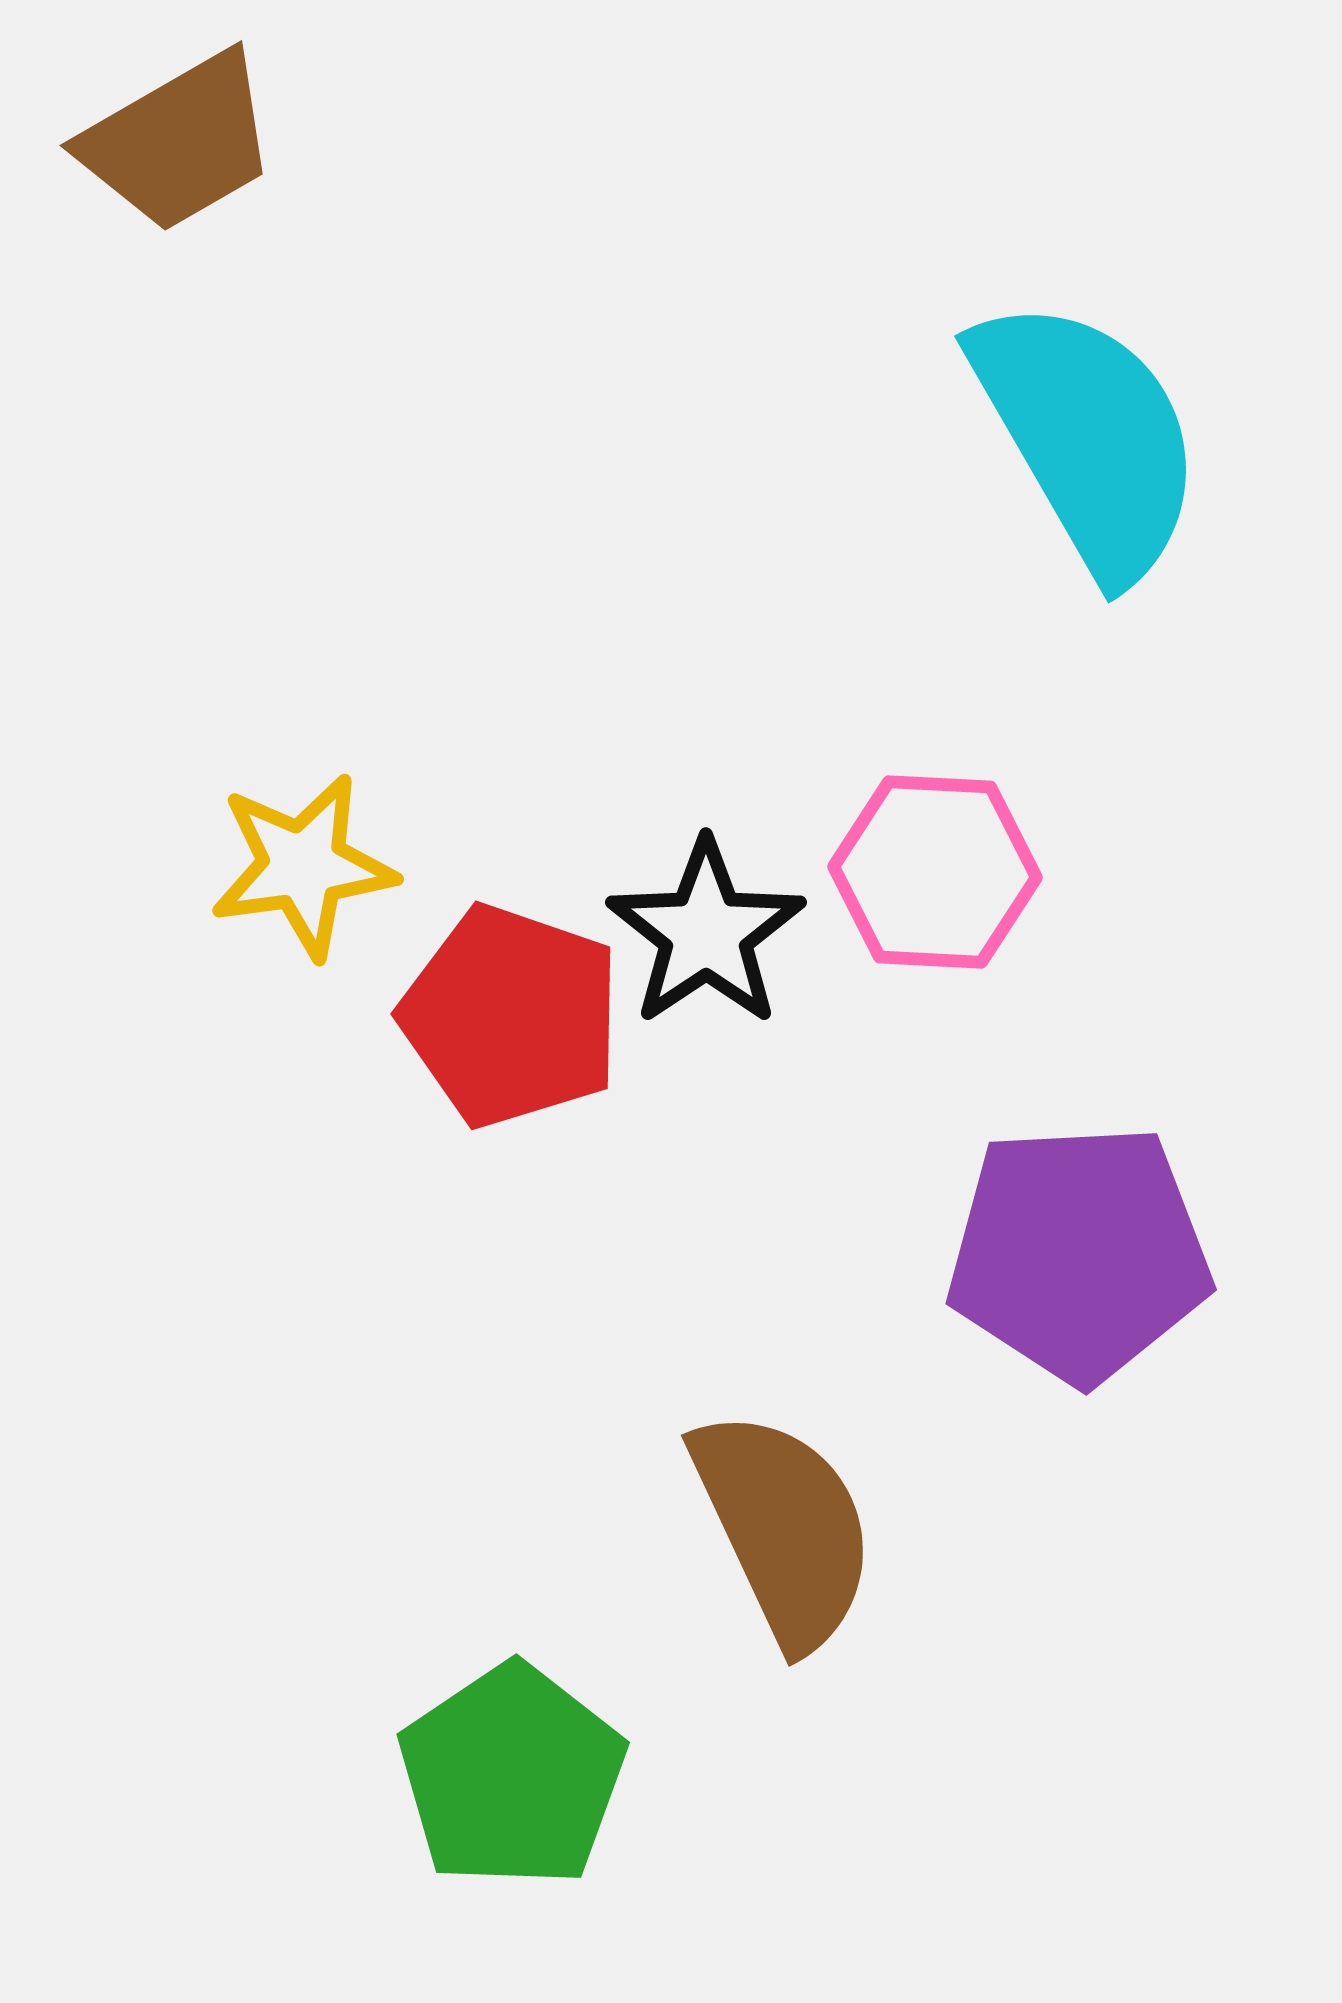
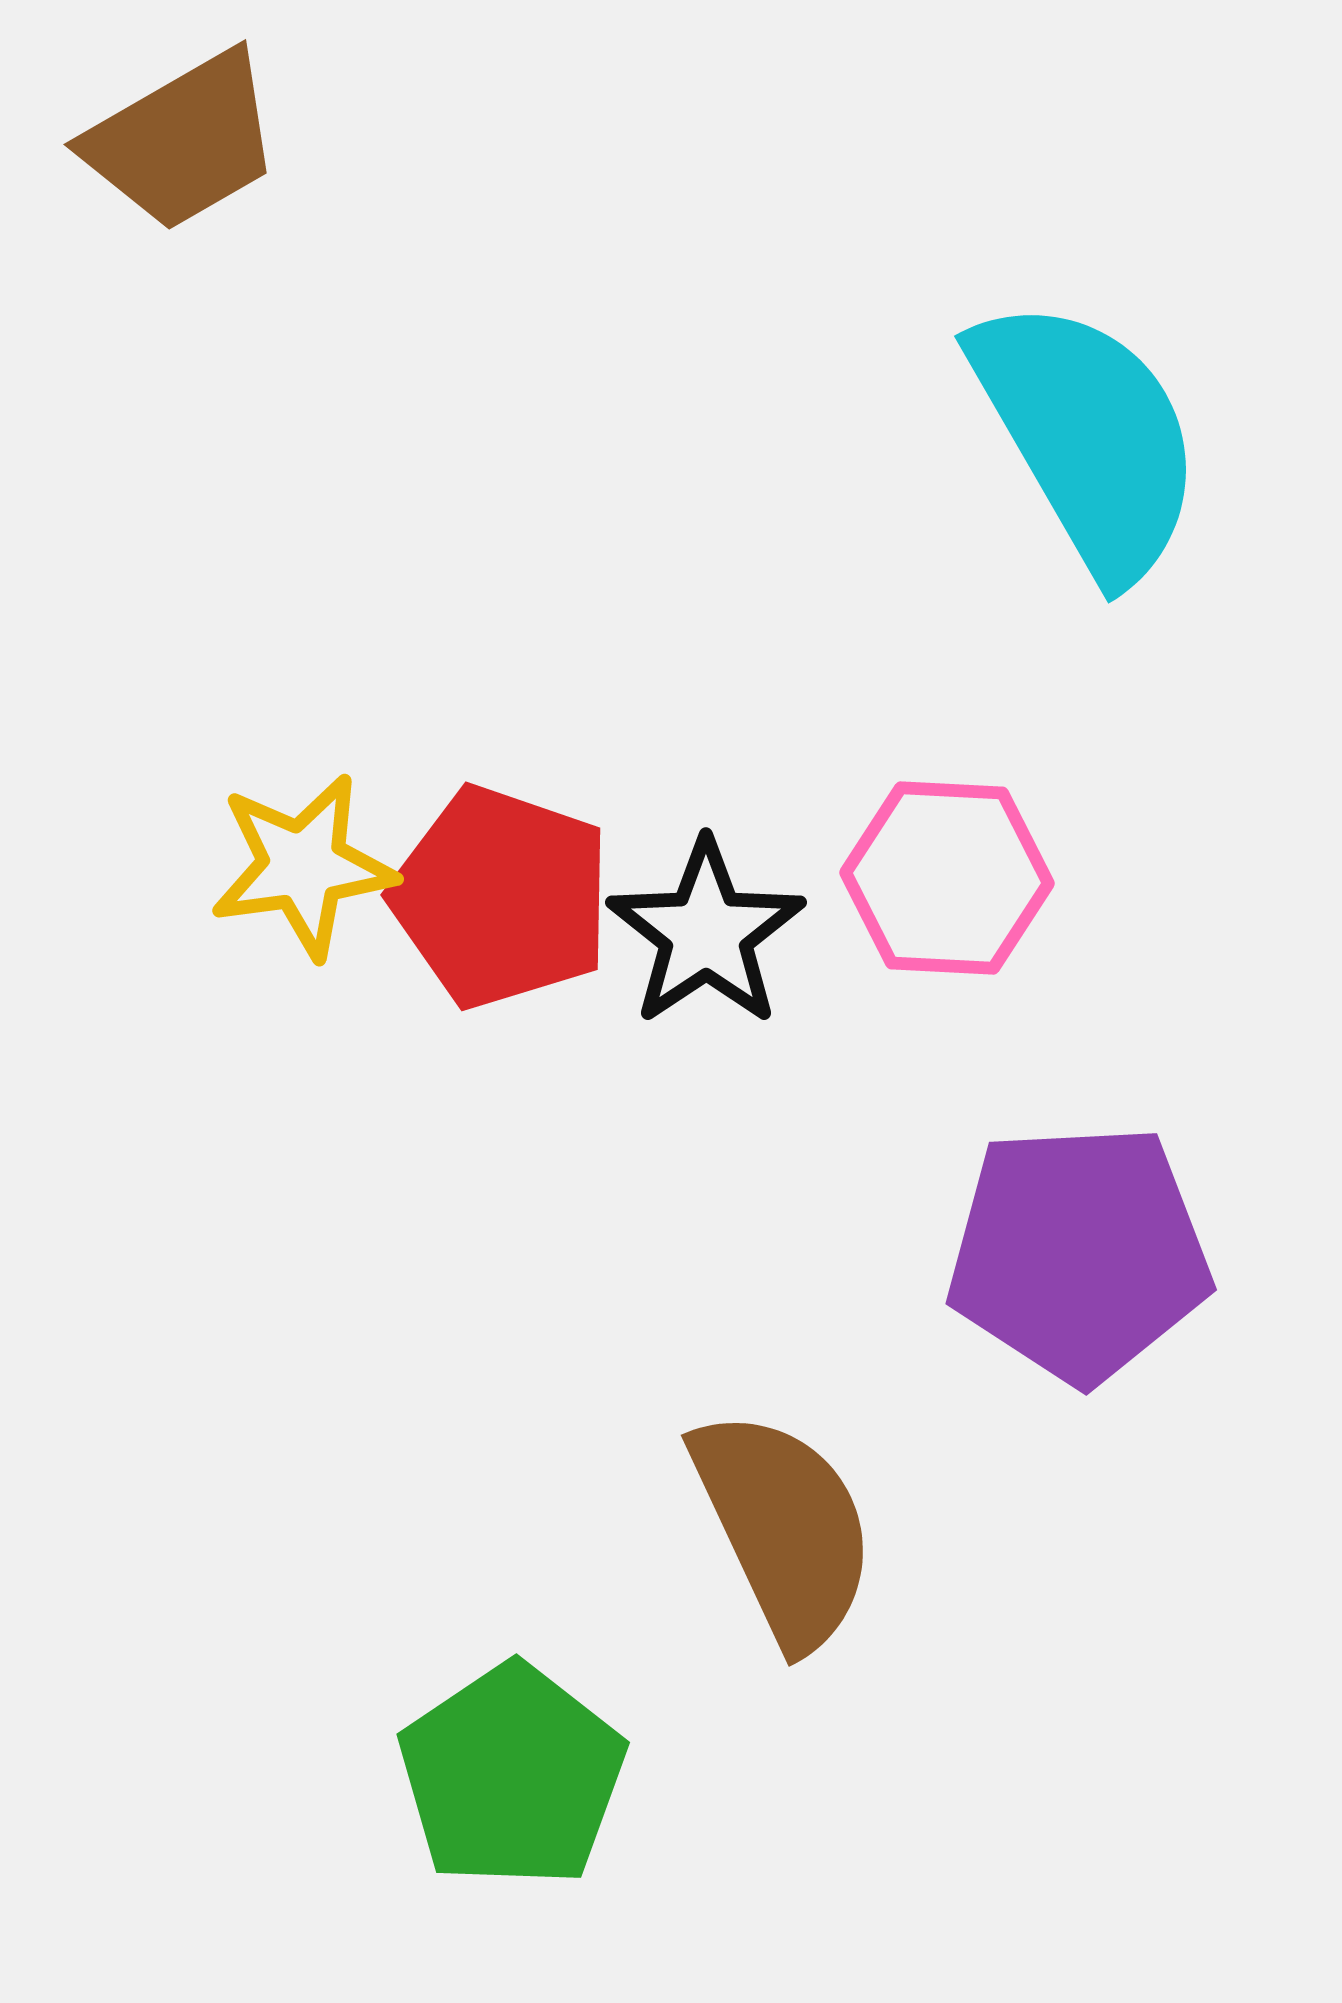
brown trapezoid: moved 4 px right, 1 px up
pink hexagon: moved 12 px right, 6 px down
red pentagon: moved 10 px left, 119 px up
